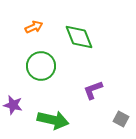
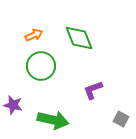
orange arrow: moved 8 px down
green diamond: moved 1 px down
